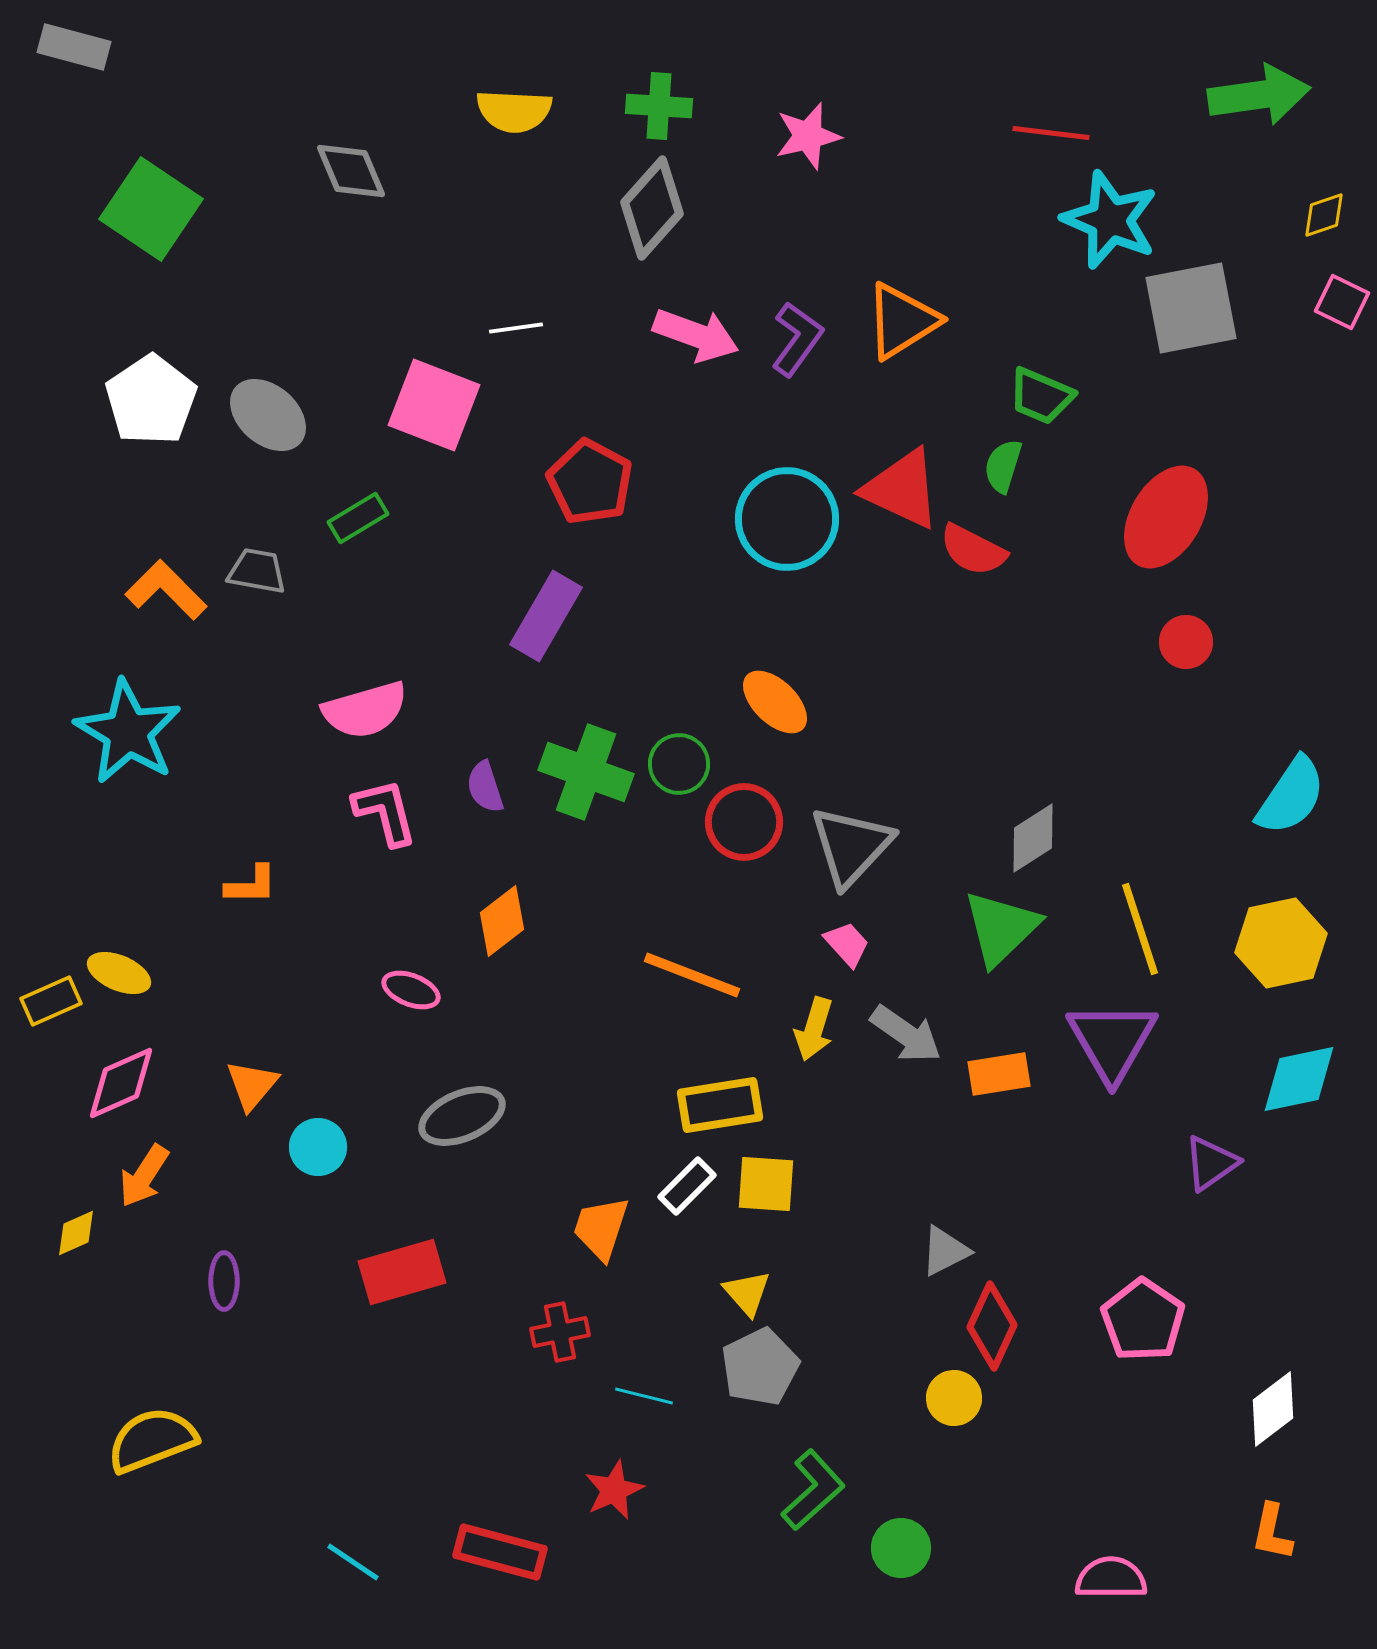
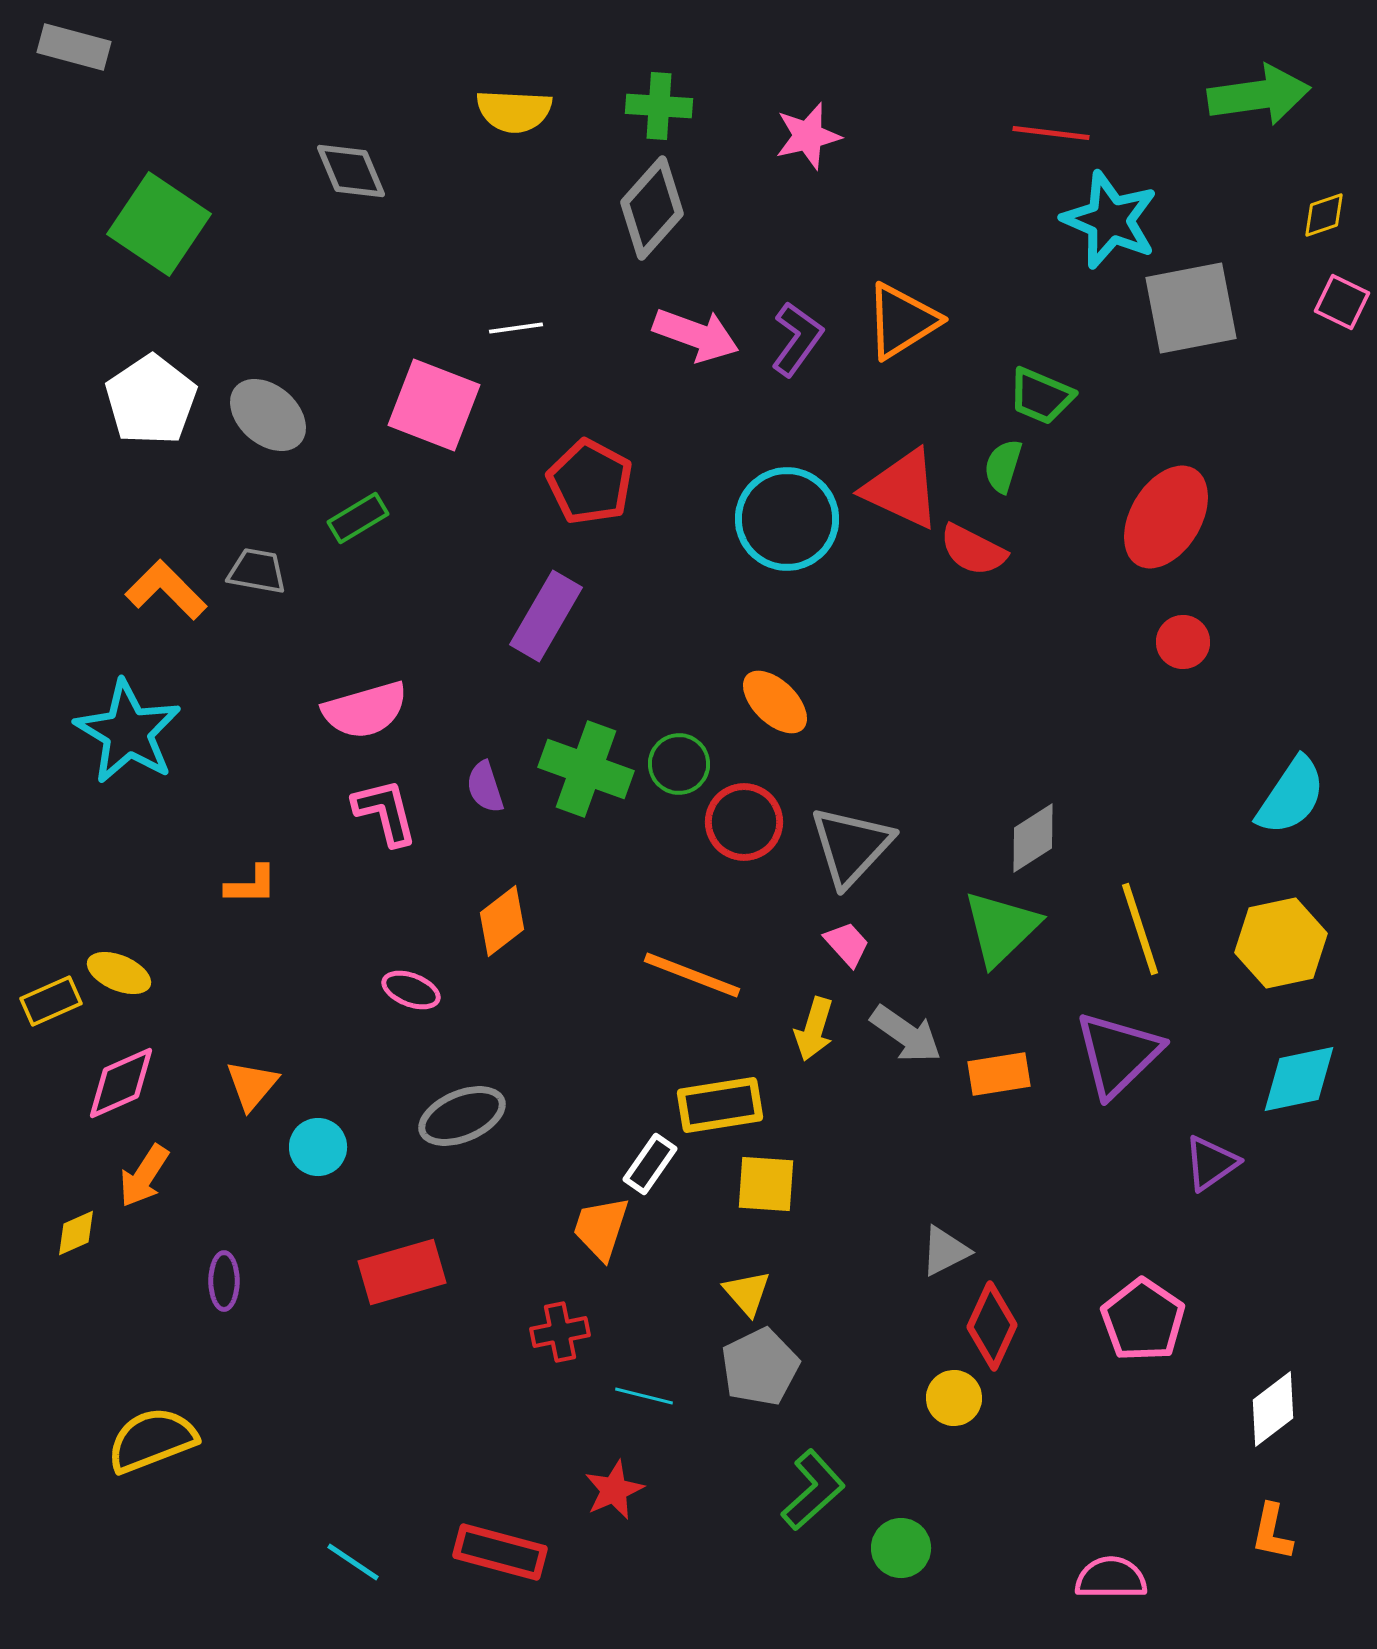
green square at (151, 209): moved 8 px right, 15 px down
red circle at (1186, 642): moved 3 px left
green cross at (586, 772): moved 3 px up
purple triangle at (1112, 1041): moved 6 px right, 13 px down; rotated 16 degrees clockwise
white rectangle at (687, 1186): moved 37 px left, 22 px up; rotated 10 degrees counterclockwise
